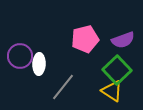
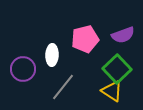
purple semicircle: moved 5 px up
purple circle: moved 3 px right, 13 px down
white ellipse: moved 13 px right, 9 px up
green square: moved 1 px up
